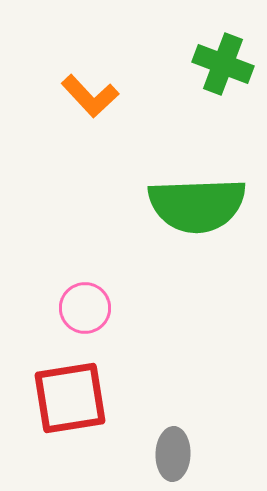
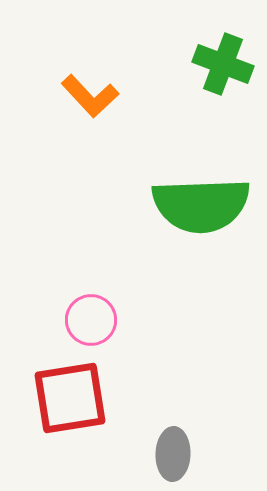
green semicircle: moved 4 px right
pink circle: moved 6 px right, 12 px down
